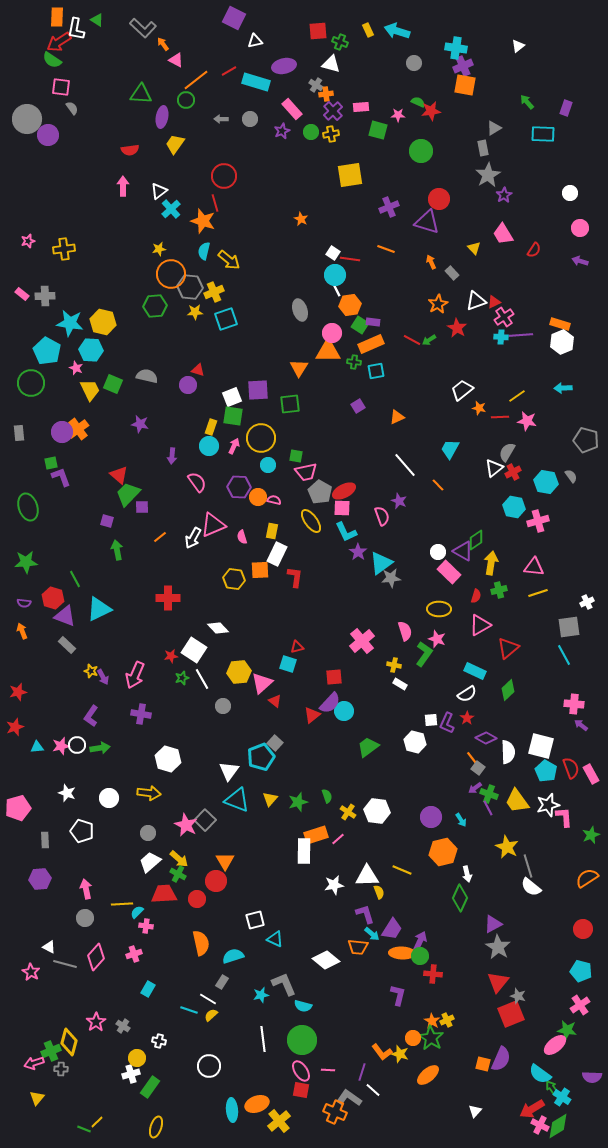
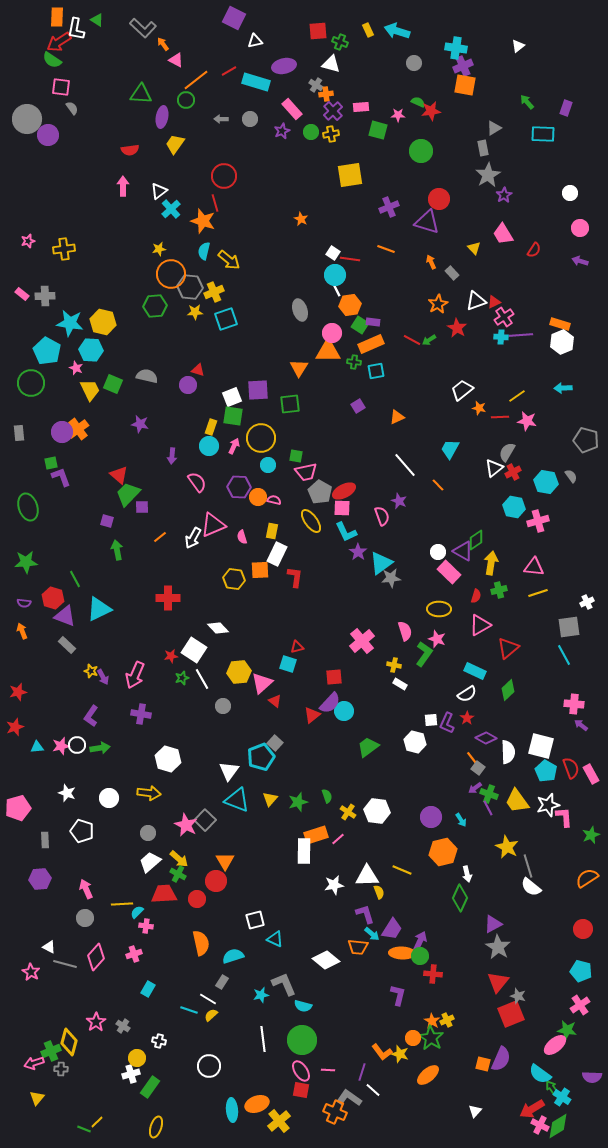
pink arrow at (86, 889): rotated 12 degrees counterclockwise
